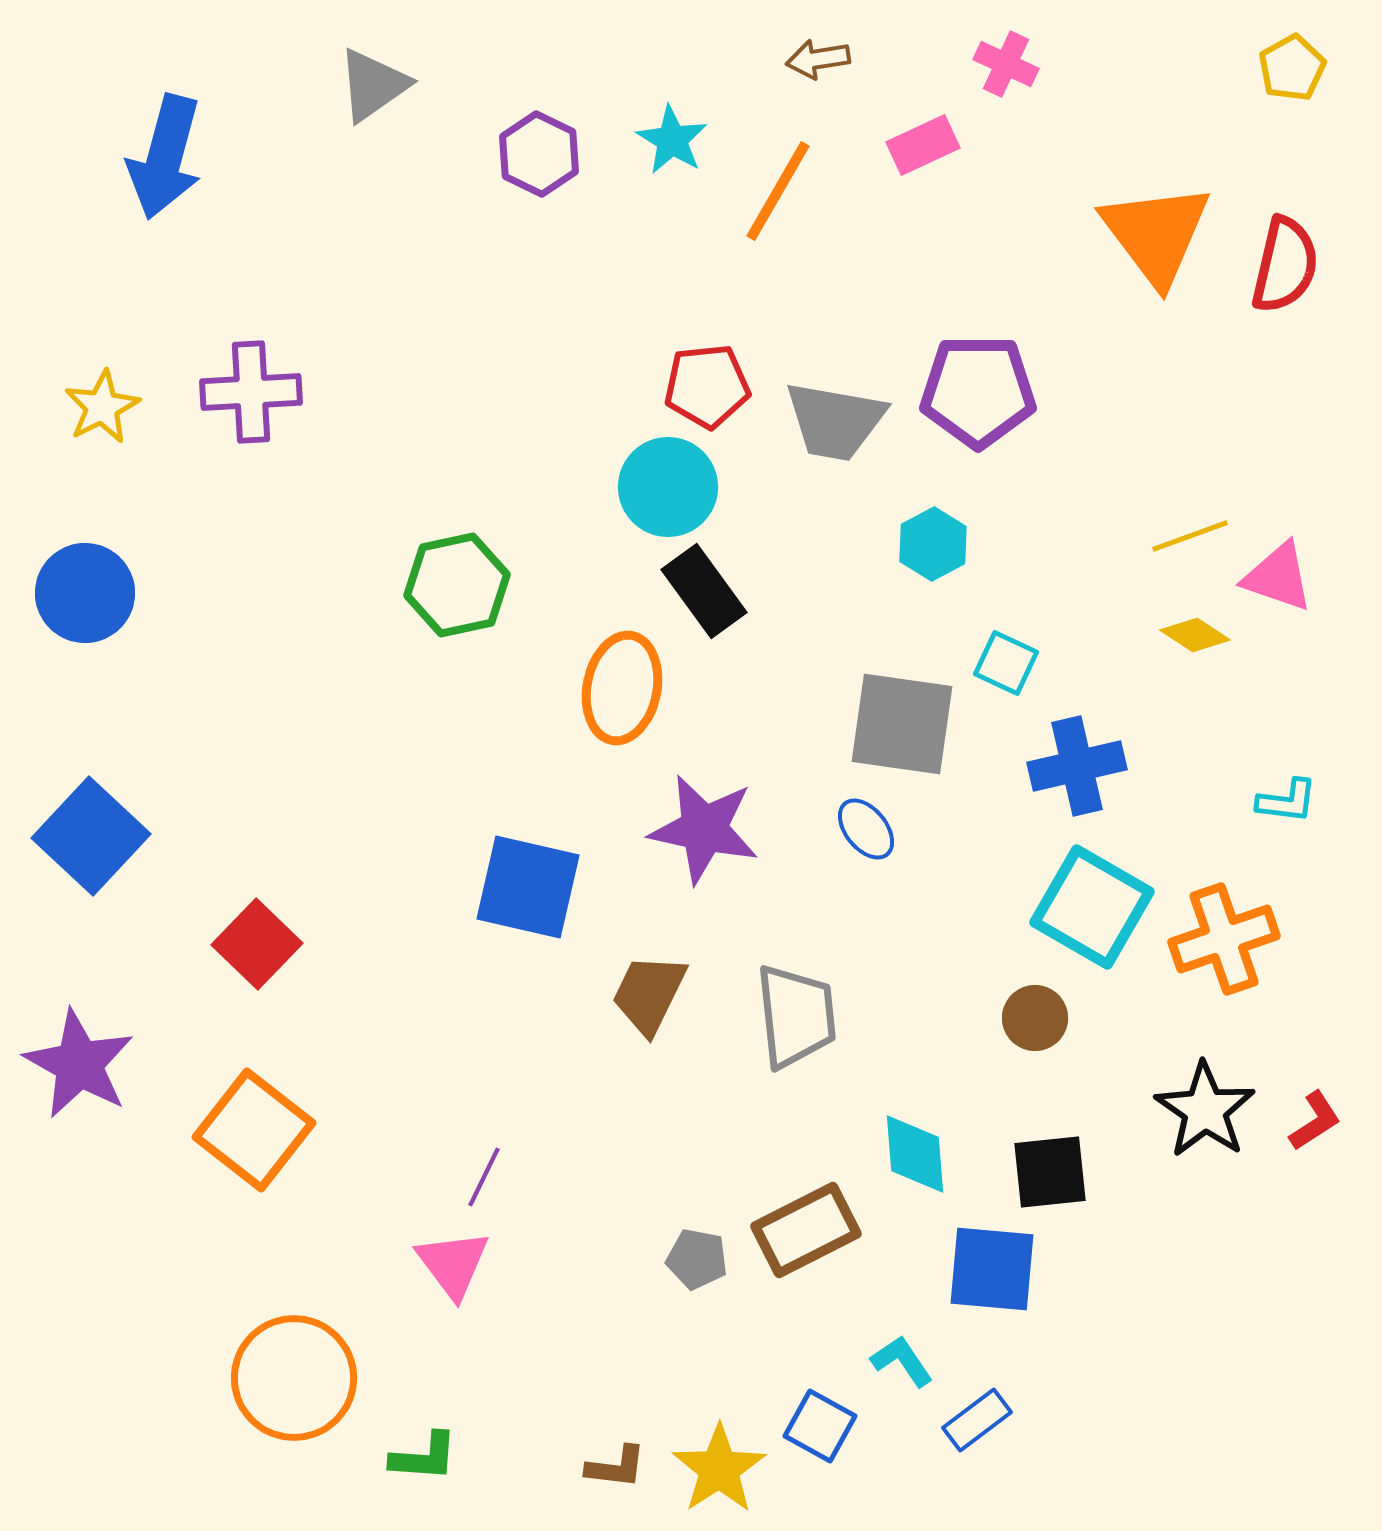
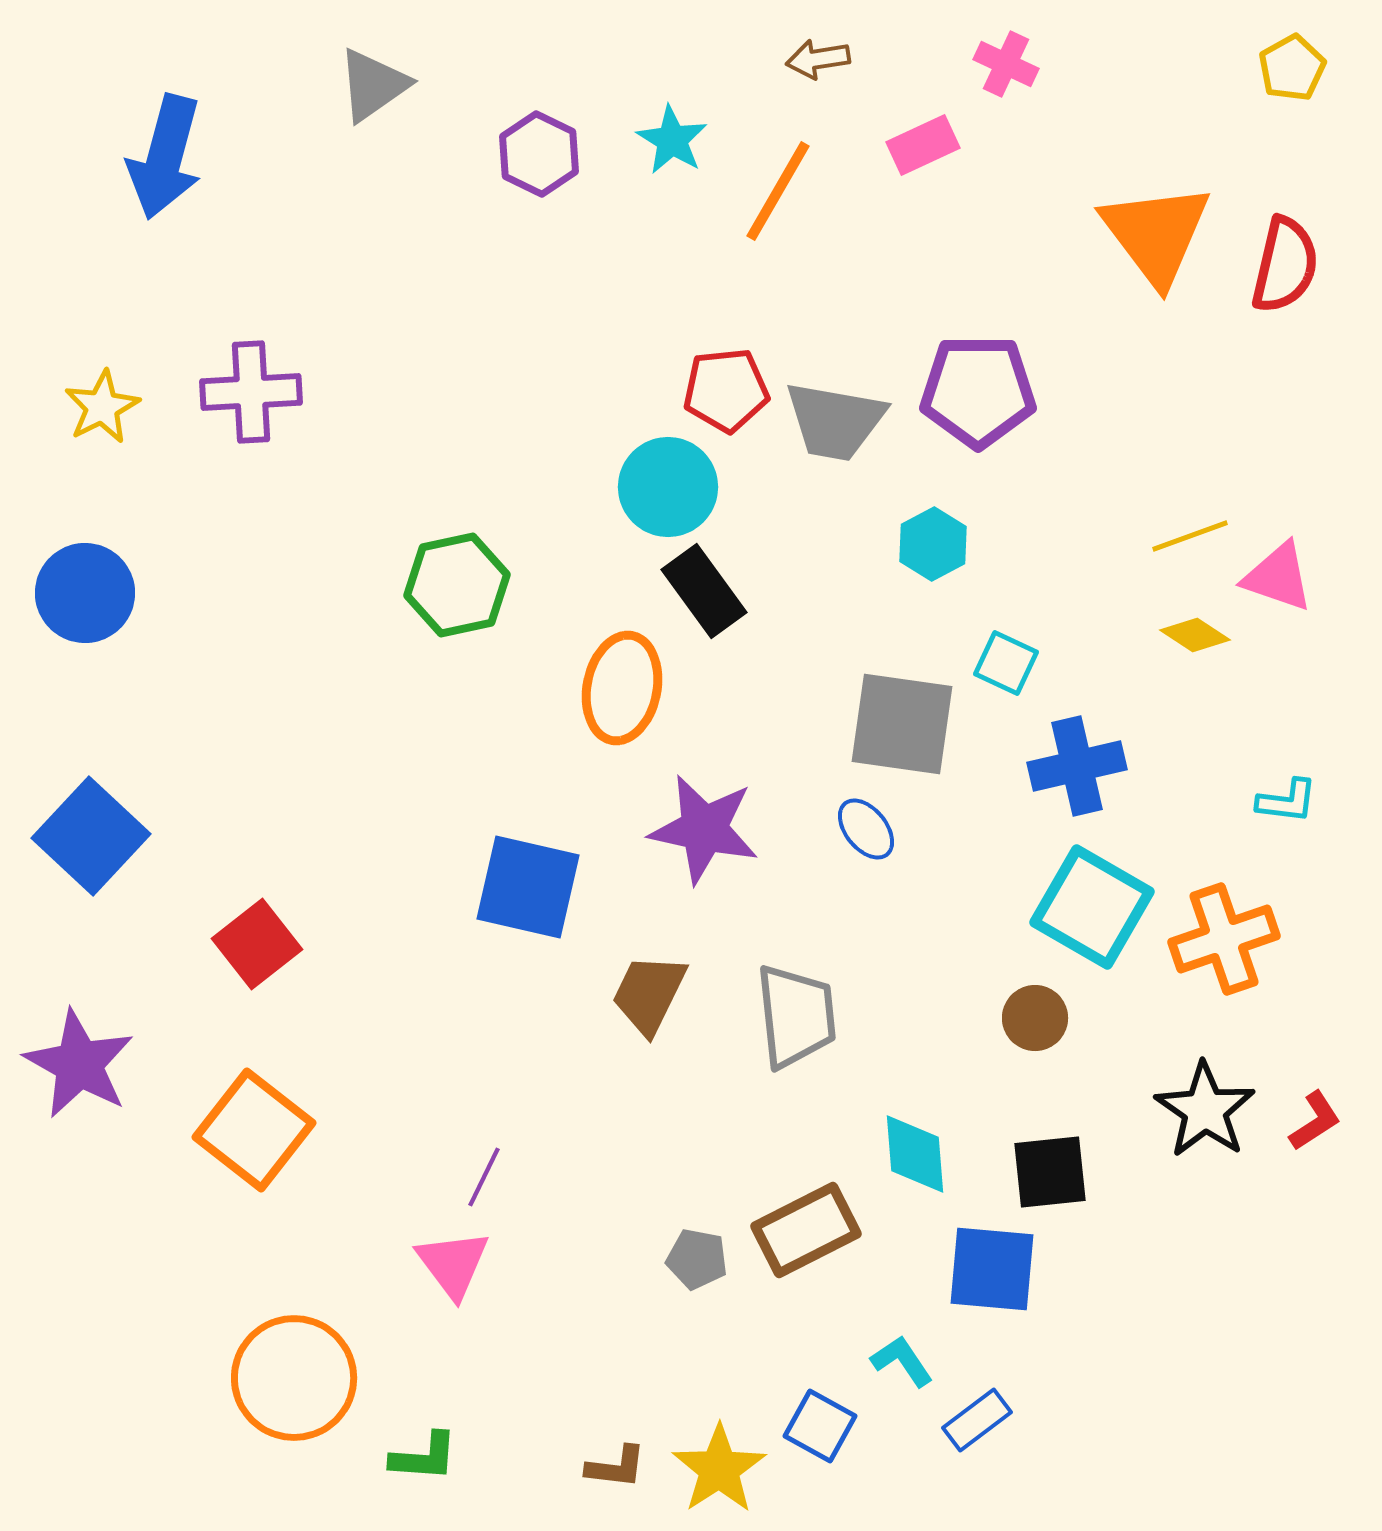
red pentagon at (707, 386): moved 19 px right, 4 px down
red square at (257, 944): rotated 8 degrees clockwise
